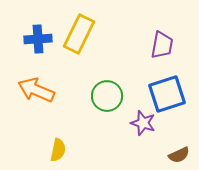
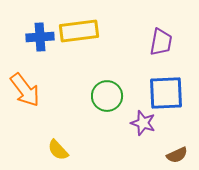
yellow rectangle: moved 3 px up; rotated 57 degrees clockwise
blue cross: moved 2 px right, 2 px up
purple trapezoid: moved 1 px left, 3 px up
orange arrow: moved 11 px left; rotated 150 degrees counterclockwise
blue square: moved 1 px left, 1 px up; rotated 15 degrees clockwise
yellow semicircle: rotated 125 degrees clockwise
brown semicircle: moved 2 px left
